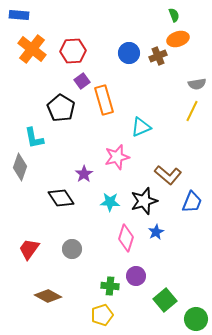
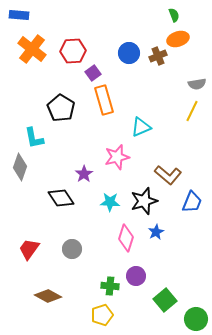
purple square: moved 11 px right, 8 px up
